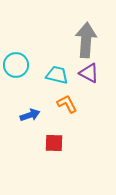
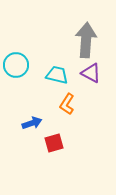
purple triangle: moved 2 px right
orange L-shape: rotated 120 degrees counterclockwise
blue arrow: moved 2 px right, 8 px down
red square: rotated 18 degrees counterclockwise
